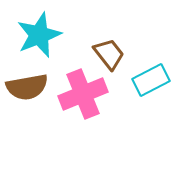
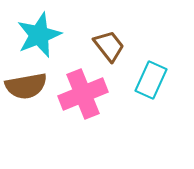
brown trapezoid: moved 8 px up
cyan rectangle: rotated 39 degrees counterclockwise
brown semicircle: moved 1 px left, 1 px up
